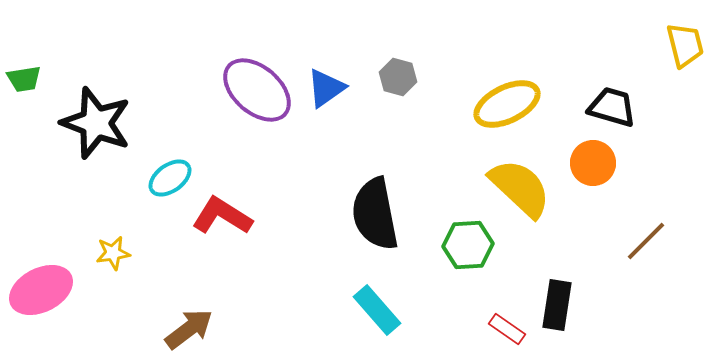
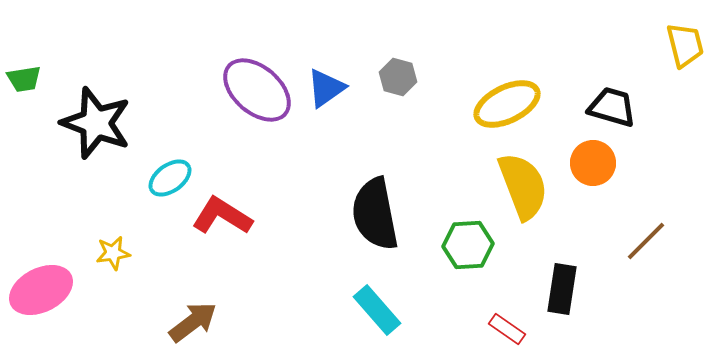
yellow semicircle: moved 3 px right, 2 px up; rotated 26 degrees clockwise
black rectangle: moved 5 px right, 16 px up
brown arrow: moved 4 px right, 7 px up
